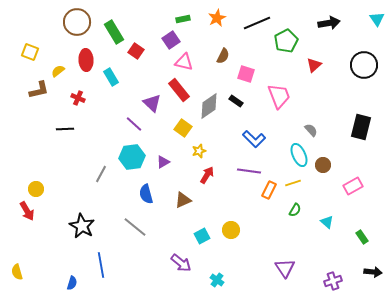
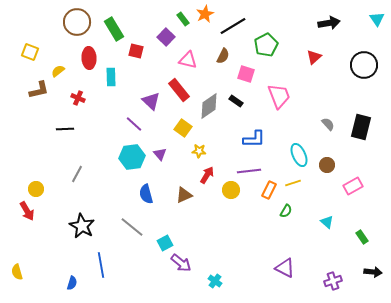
orange star at (217, 18): moved 12 px left, 4 px up
green rectangle at (183, 19): rotated 64 degrees clockwise
black line at (257, 23): moved 24 px left, 3 px down; rotated 8 degrees counterclockwise
green rectangle at (114, 32): moved 3 px up
purple square at (171, 40): moved 5 px left, 3 px up; rotated 12 degrees counterclockwise
green pentagon at (286, 41): moved 20 px left, 4 px down
red square at (136, 51): rotated 21 degrees counterclockwise
red ellipse at (86, 60): moved 3 px right, 2 px up
pink triangle at (184, 62): moved 4 px right, 2 px up
red triangle at (314, 65): moved 8 px up
cyan rectangle at (111, 77): rotated 30 degrees clockwise
purple triangle at (152, 103): moved 1 px left, 2 px up
gray semicircle at (311, 130): moved 17 px right, 6 px up
blue L-shape at (254, 139): rotated 45 degrees counterclockwise
yellow star at (199, 151): rotated 24 degrees clockwise
purple triangle at (163, 162): moved 3 px left, 8 px up; rotated 40 degrees counterclockwise
brown circle at (323, 165): moved 4 px right
purple line at (249, 171): rotated 15 degrees counterclockwise
gray line at (101, 174): moved 24 px left
brown triangle at (183, 200): moved 1 px right, 5 px up
green semicircle at (295, 210): moved 9 px left, 1 px down
gray line at (135, 227): moved 3 px left
yellow circle at (231, 230): moved 40 px up
cyan square at (202, 236): moved 37 px left, 7 px down
purple triangle at (285, 268): rotated 30 degrees counterclockwise
cyan cross at (217, 280): moved 2 px left, 1 px down
